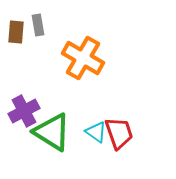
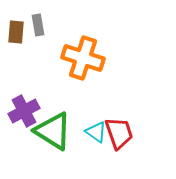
orange cross: rotated 12 degrees counterclockwise
green triangle: moved 1 px right, 1 px up
